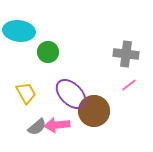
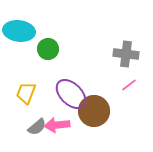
green circle: moved 3 px up
yellow trapezoid: rotated 130 degrees counterclockwise
